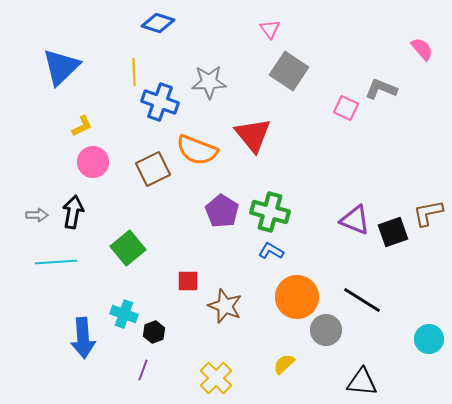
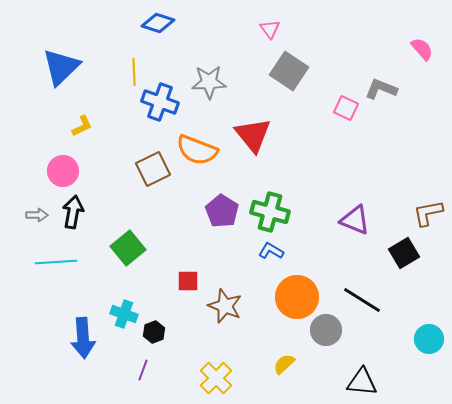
pink circle: moved 30 px left, 9 px down
black square: moved 11 px right, 21 px down; rotated 12 degrees counterclockwise
